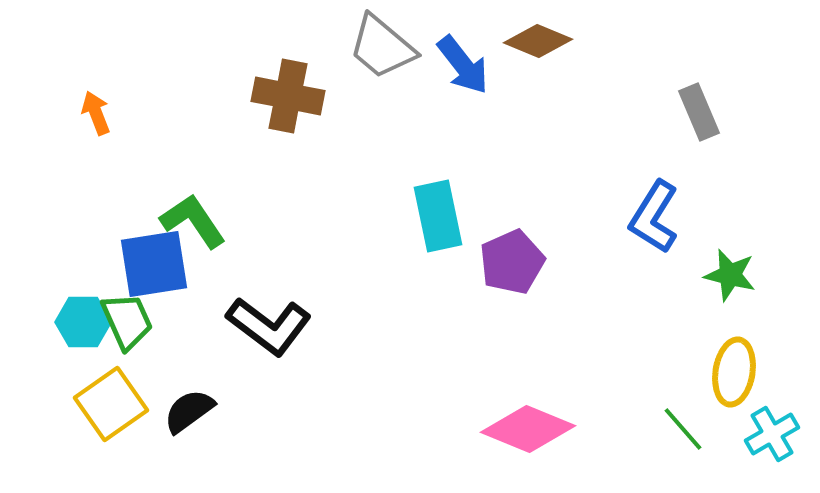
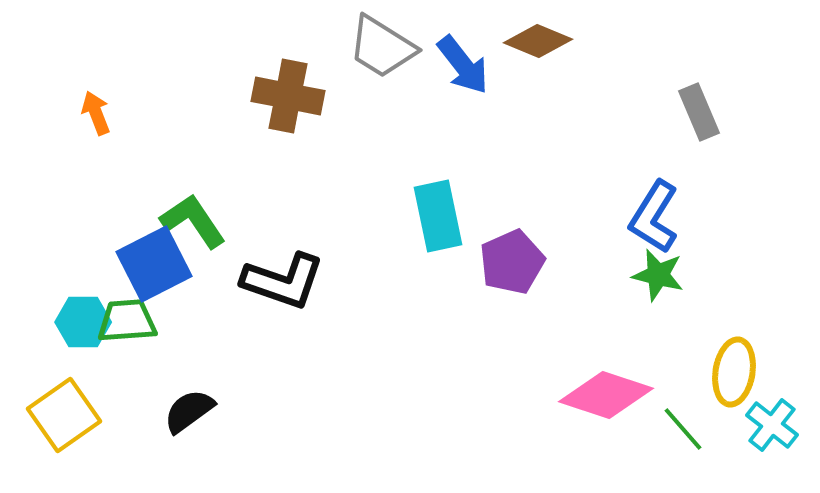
gray trapezoid: rotated 8 degrees counterclockwise
blue square: rotated 18 degrees counterclockwise
green star: moved 72 px left
green trapezoid: rotated 70 degrees counterclockwise
black L-shape: moved 14 px right, 45 px up; rotated 18 degrees counterclockwise
yellow square: moved 47 px left, 11 px down
pink diamond: moved 78 px right, 34 px up; rotated 4 degrees counterclockwise
cyan cross: moved 9 px up; rotated 22 degrees counterclockwise
